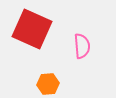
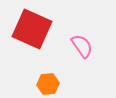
pink semicircle: rotated 30 degrees counterclockwise
